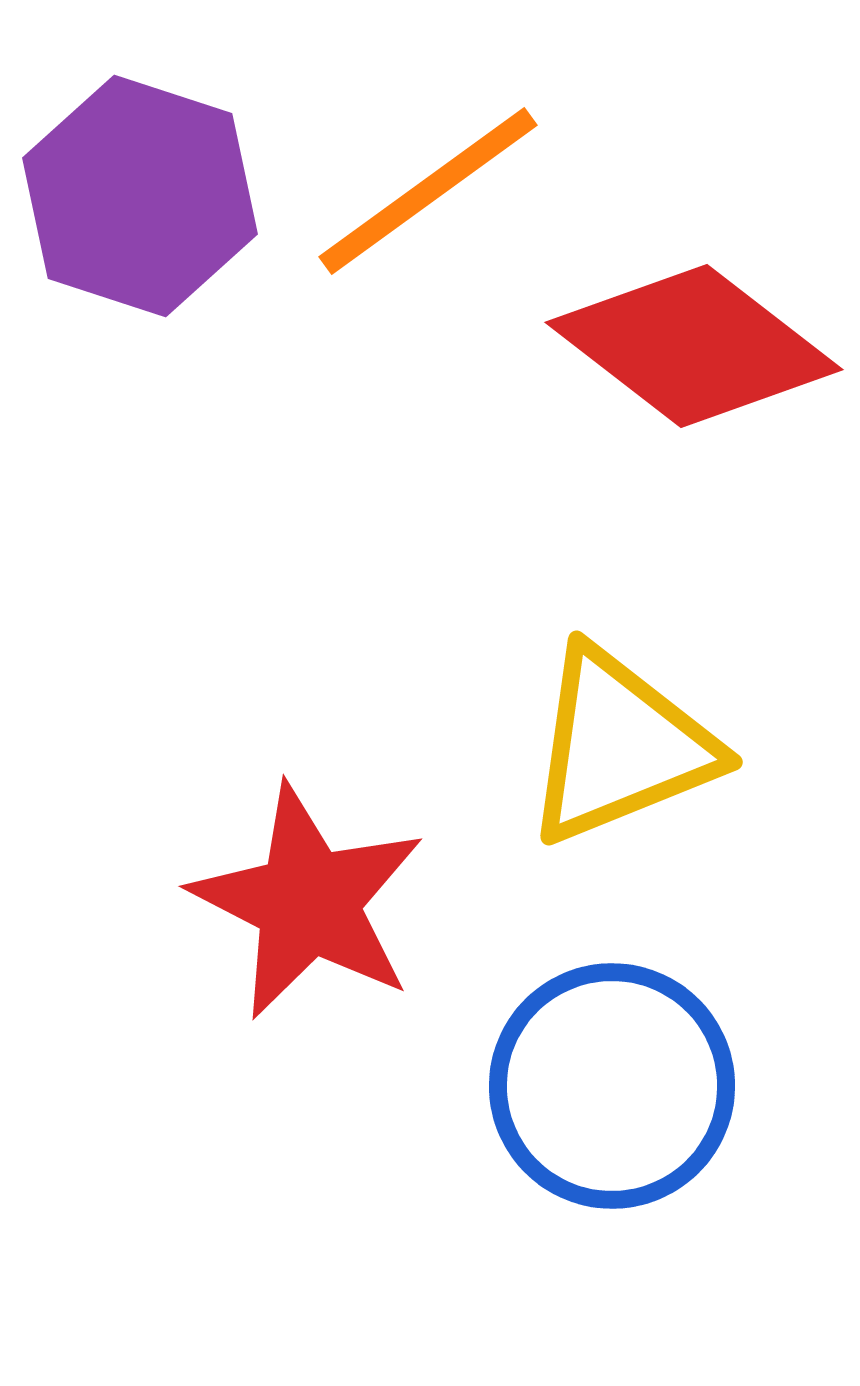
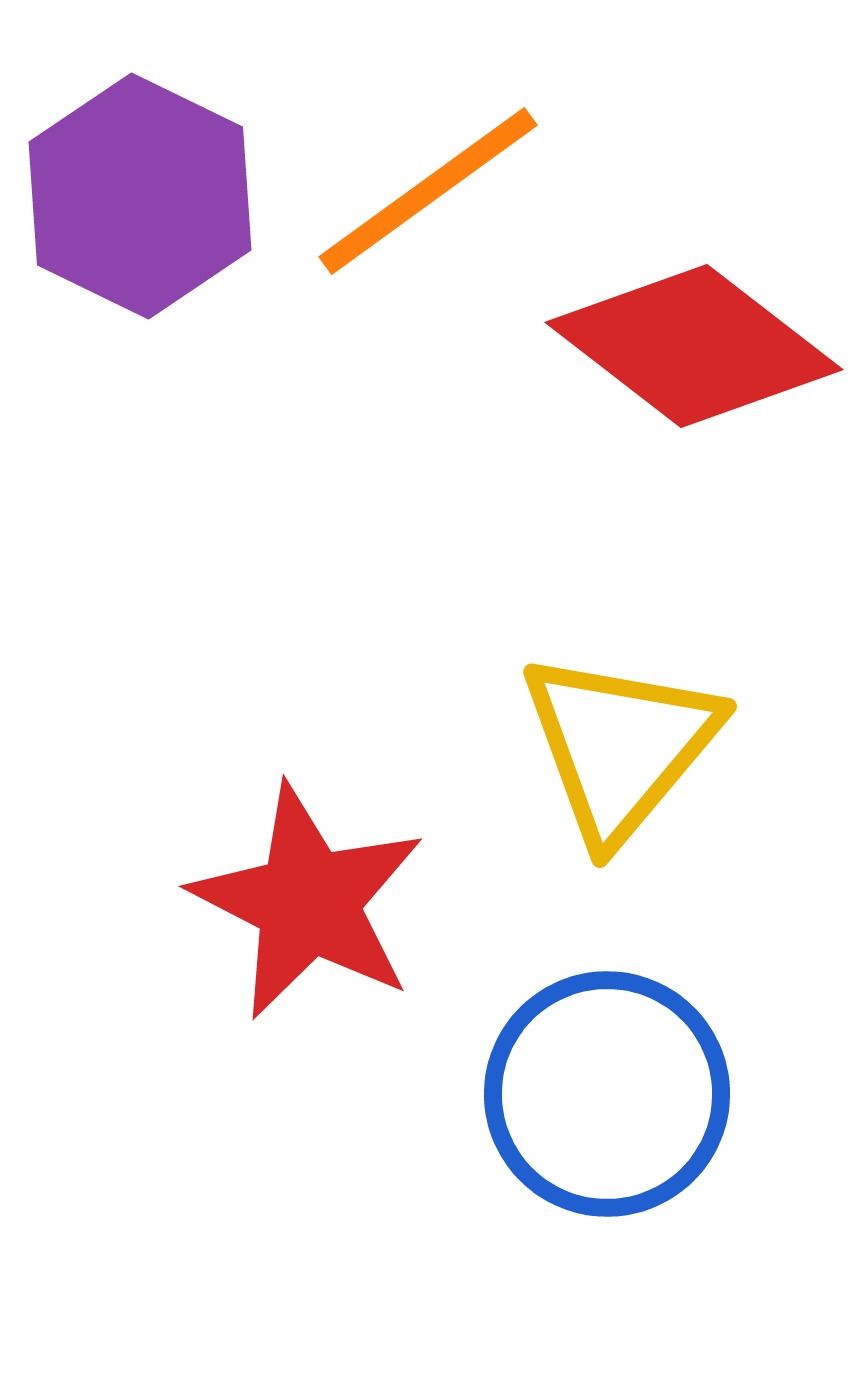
purple hexagon: rotated 8 degrees clockwise
yellow triangle: rotated 28 degrees counterclockwise
blue circle: moved 5 px left, 8 px down
